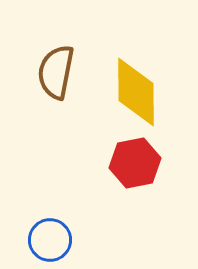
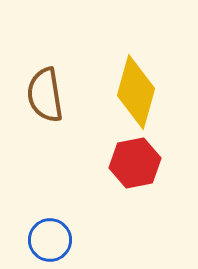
brown semicircle: moved 11 px left, 23 px down; rotated 20 degrees counterclockwise
yellow diamond: rotated 16 degrees clockwise
